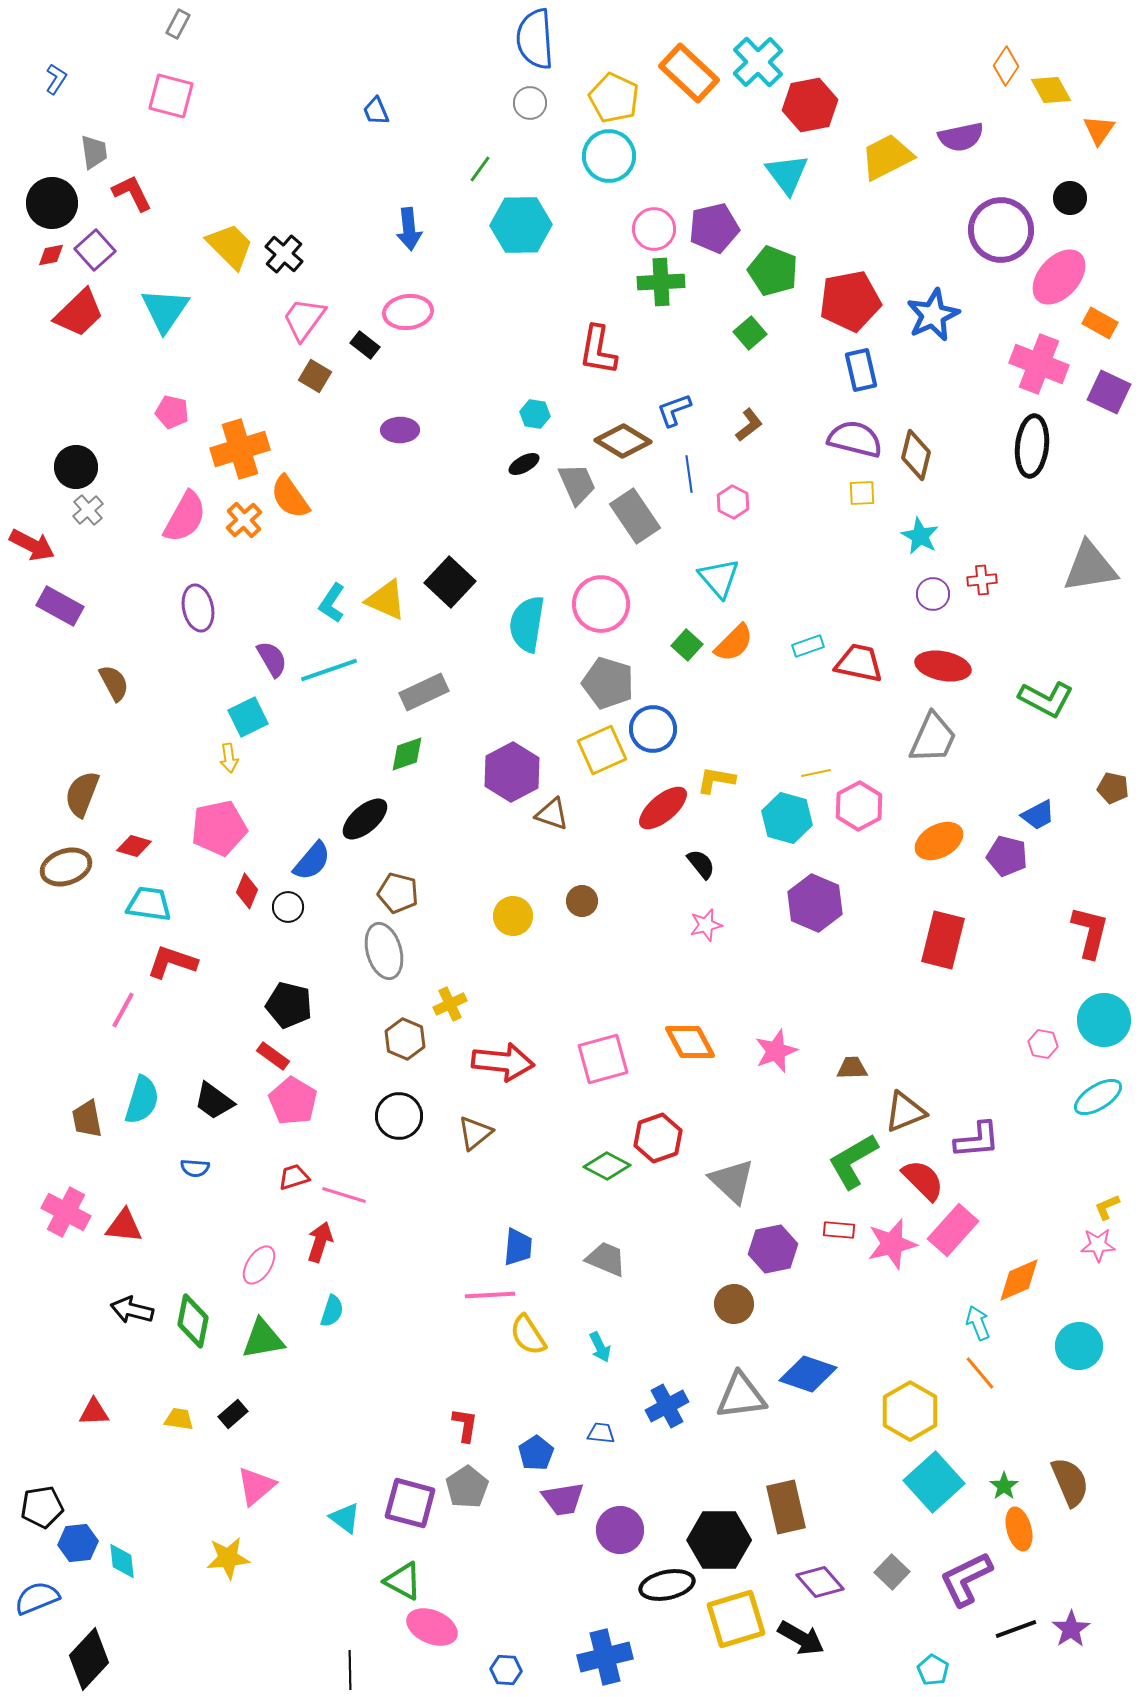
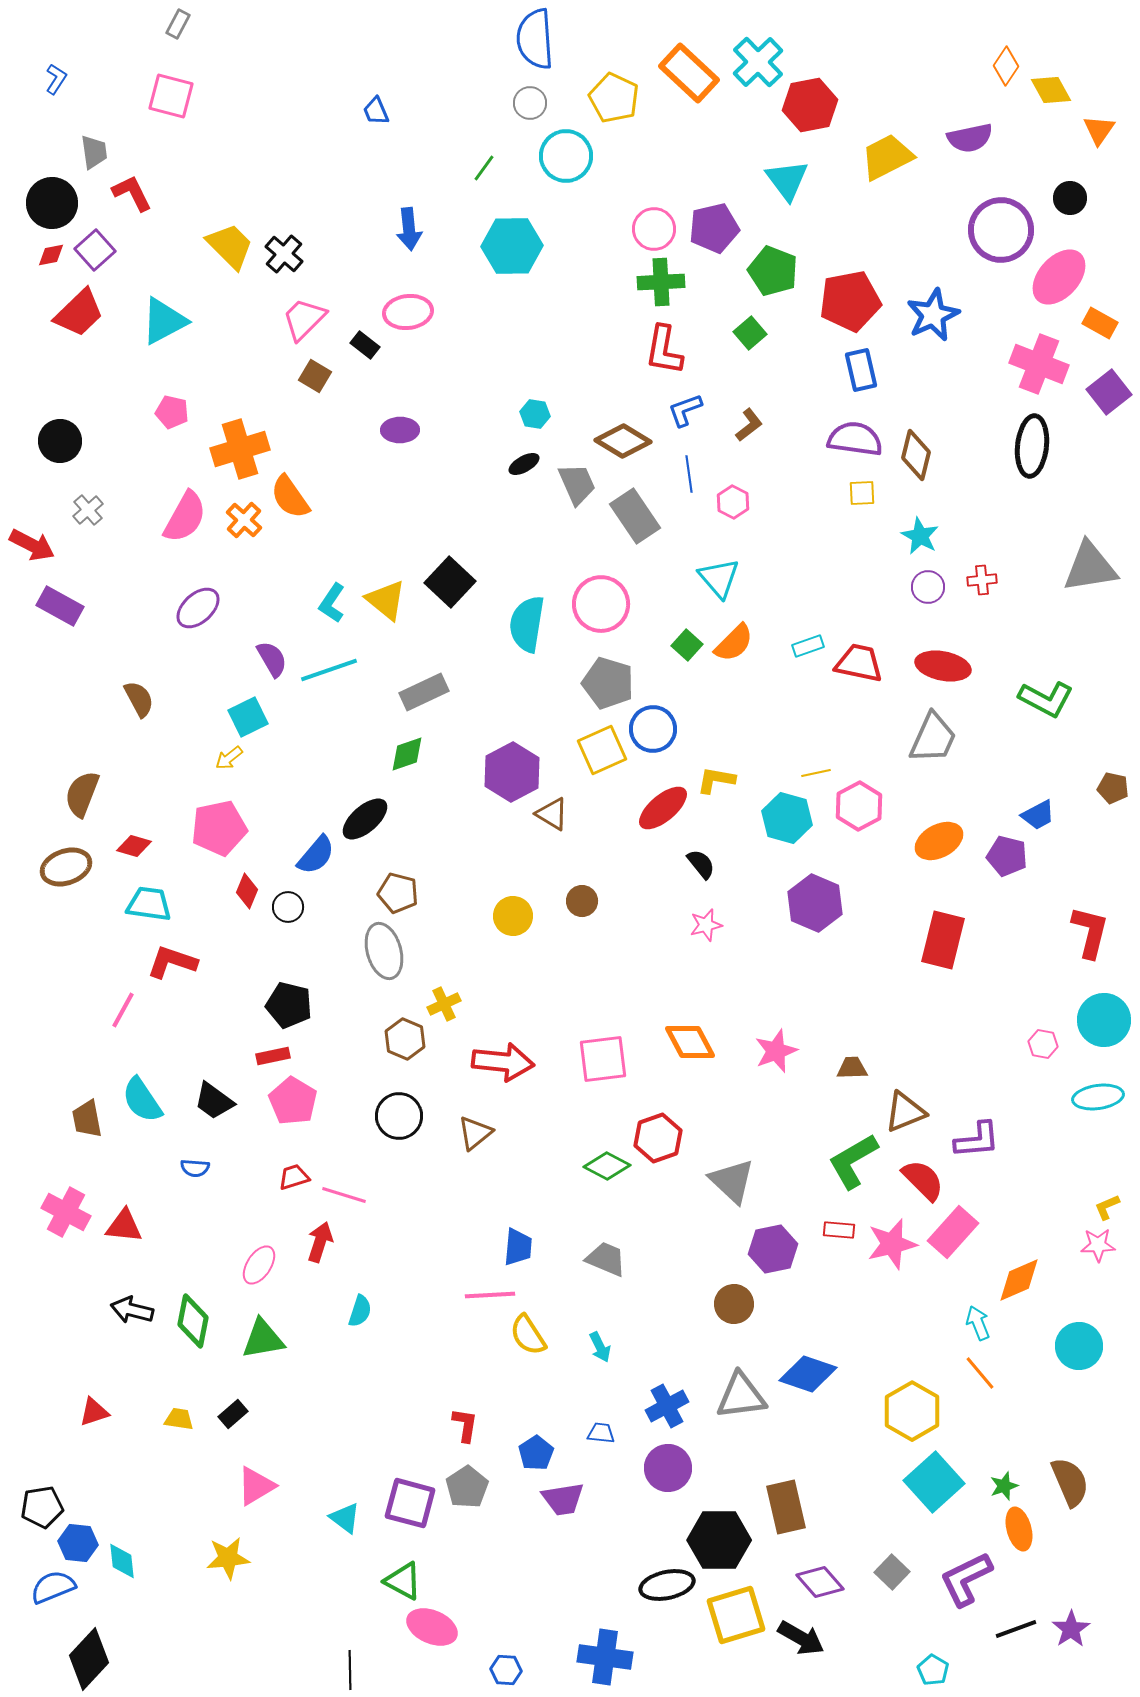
purple semicircle at (961, 137): moved 9 px right, 1 px down
cyan circle at (609, 156): moved 43 px left
green line at (480, 169): moved 4 px right, 1 px up
cyan triangle at (787, 174): moved 6 px down
cyan hexagon at (521, 225): moved 9 px left, 21 px down
cyan triangle at (165, 310): moved 1 px left, 11 px down; rotated 28 degrees clockwise
pink trapezoid at (304, 319): rotated 9 degrees clockwise
red L-shape at (598, 350): moved 66 px right
purple square at (1109, 392): rotated 27 degrees clockwise
blue L-shape at (674, 410): moved 11 px right
purple semicircle at (855, 439): rotated 6 degrees counterclockwise
black circle at (76, 467): moved 16 px left, 26 px up
orange cross at (244, 520): rotated 6 degrees counterclockwise
purple circle at (933, 594): moved 5 px left, 7 px up
yellow triangle at (386, 600): rotated 15 degrees clockwise
purple ellipse at (198, 608): rotated 60 degrees clockwise
brown semicircle at (114, 683): moved 25 px right, 16 px down
yellow arrow at (229, 758): rotated 60 degrees clockwise
brown triangle at (552, 814): rotated 12 degrees clockwise
blue semicircle at (312, 861): moved 4 px right, 6 px up
yellow cross at (450, 1004): moved 6 px left
red rectangle at (273, 1056): rotated 48 degrees counterclockwise
pink square at (603, 1059): rotated 8 degrees clockwise
cyan ellipse at (1098, 1097): rotated 24 degrees clockwise
cyan semicircle at (142, 1100): rotated 129 degrees clockwise
pink rectangle at (953, 1230): moved 2 px down
cyan semicircle at (332, 1311): moved 28 px right
yellow hexagon at (910, 1411): moved 2 px right
red triangle at (94, 1412): rotated 16 degrees counterclockwise
pink triangle at (256, 1486): rotated 9 degrees clockwise
green star at (1004, 1486): rotated 16 degrees clockwise
purple circle at (620, 1530): moved 48 px right, 62 px up
blue hexagon at (78, 1543): rotated 12 degrees clockwise
blue semicircle at (37, 1598): moved 16 px right, 11 px up
yellow square at (736, 1619): moved 4 px up
blue cross at (605, 1657): rotated 22 degrees clockwise
